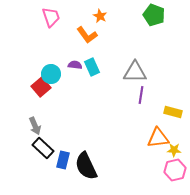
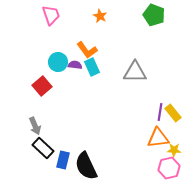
pink trapezoid: moved 2 px up
orange L-shape: moved 15 px down
cyan circle: moved 7 px right, 12 px up
red square: moved 1 px right, 1 px up
purple line: moved 19 px right, 17 px down
yellow rectangle: moved 1 px down; rotated 36 degrees clockwise
pink hexagon: moved 6 px left, 2 px up
